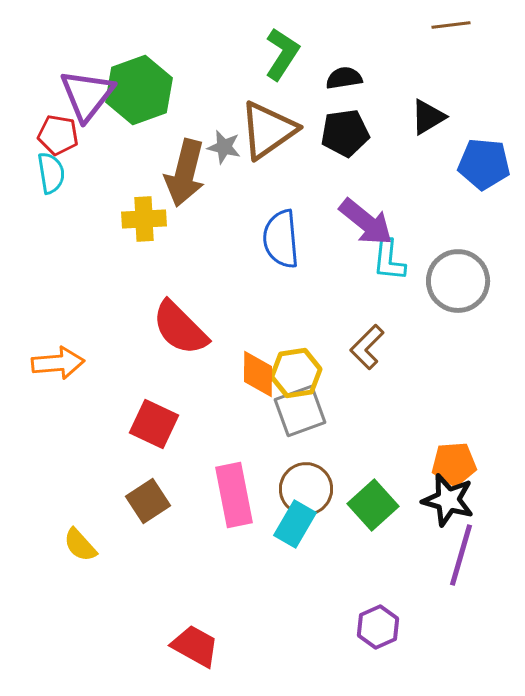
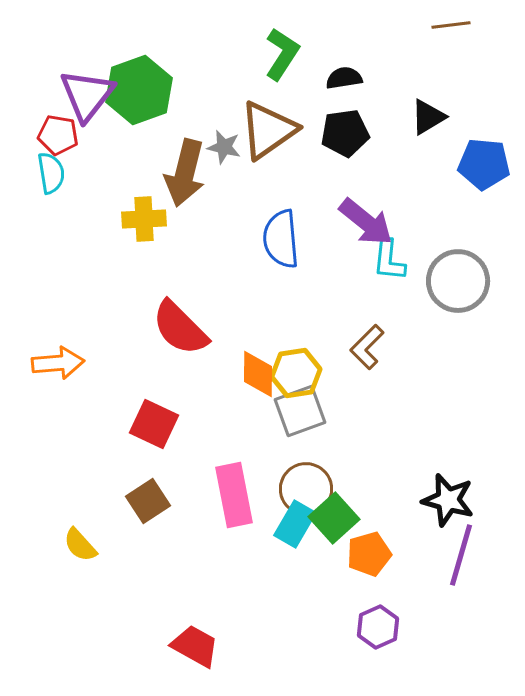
orange pentagon: moved 85 px left, 90 px down; rotated 12 degrees counterclockwise
green square: moved 39 px left, 13 px down
